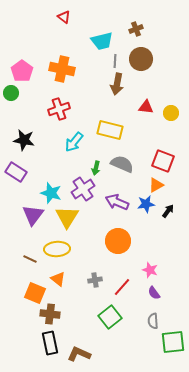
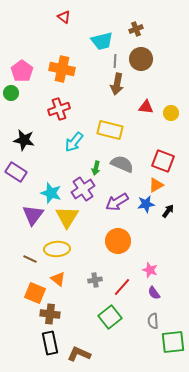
purple arrow at (117, 202): rotated 55 degrees counterclockwise
